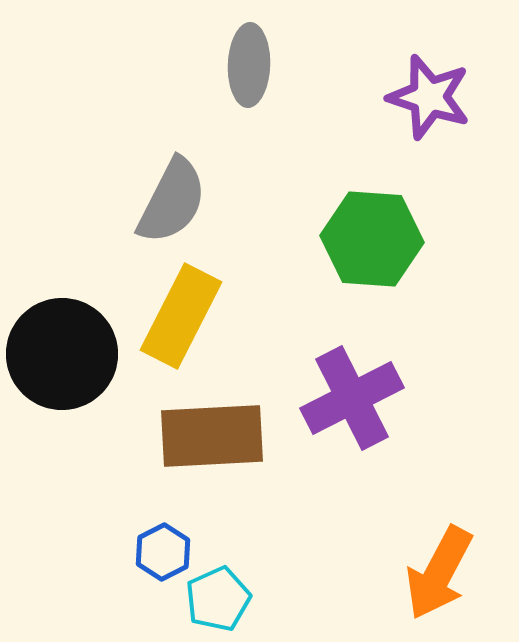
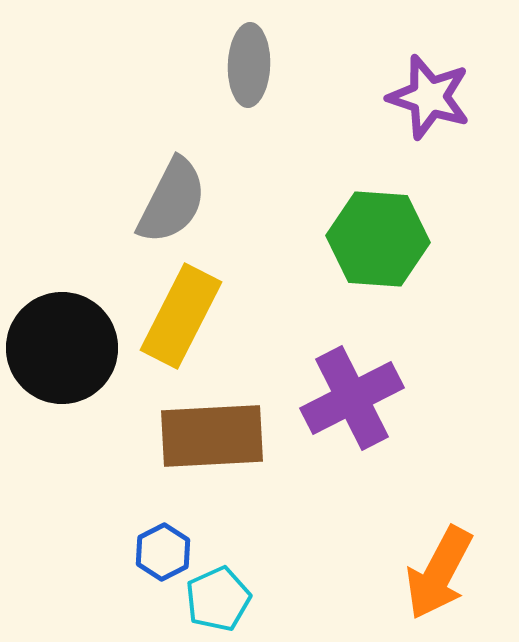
green hexagon: moved 6 px right
black circle: moved 6 px up
